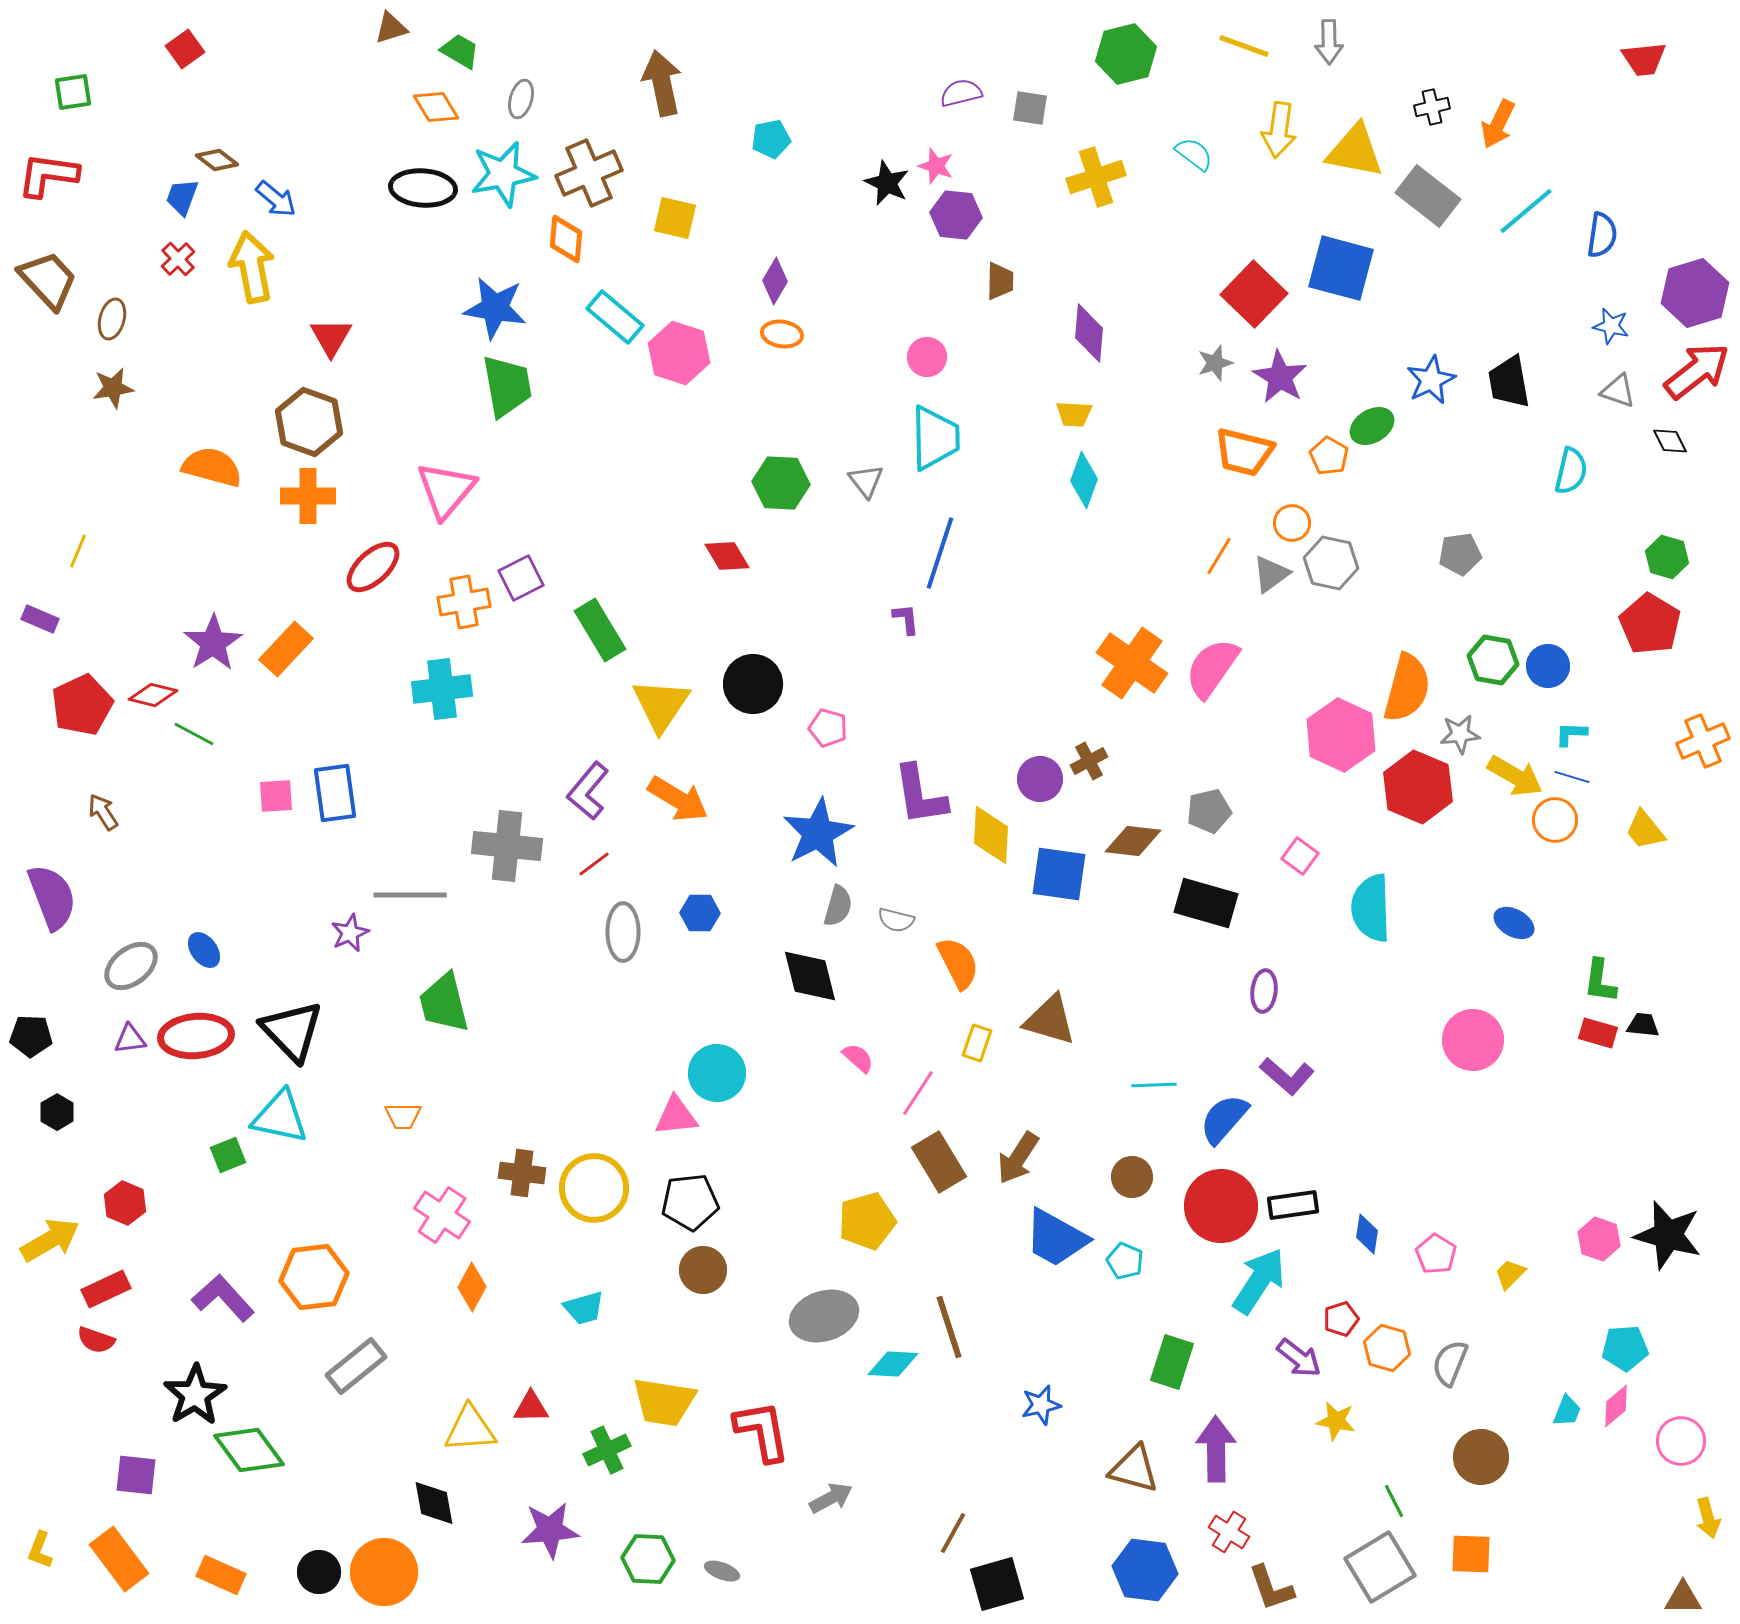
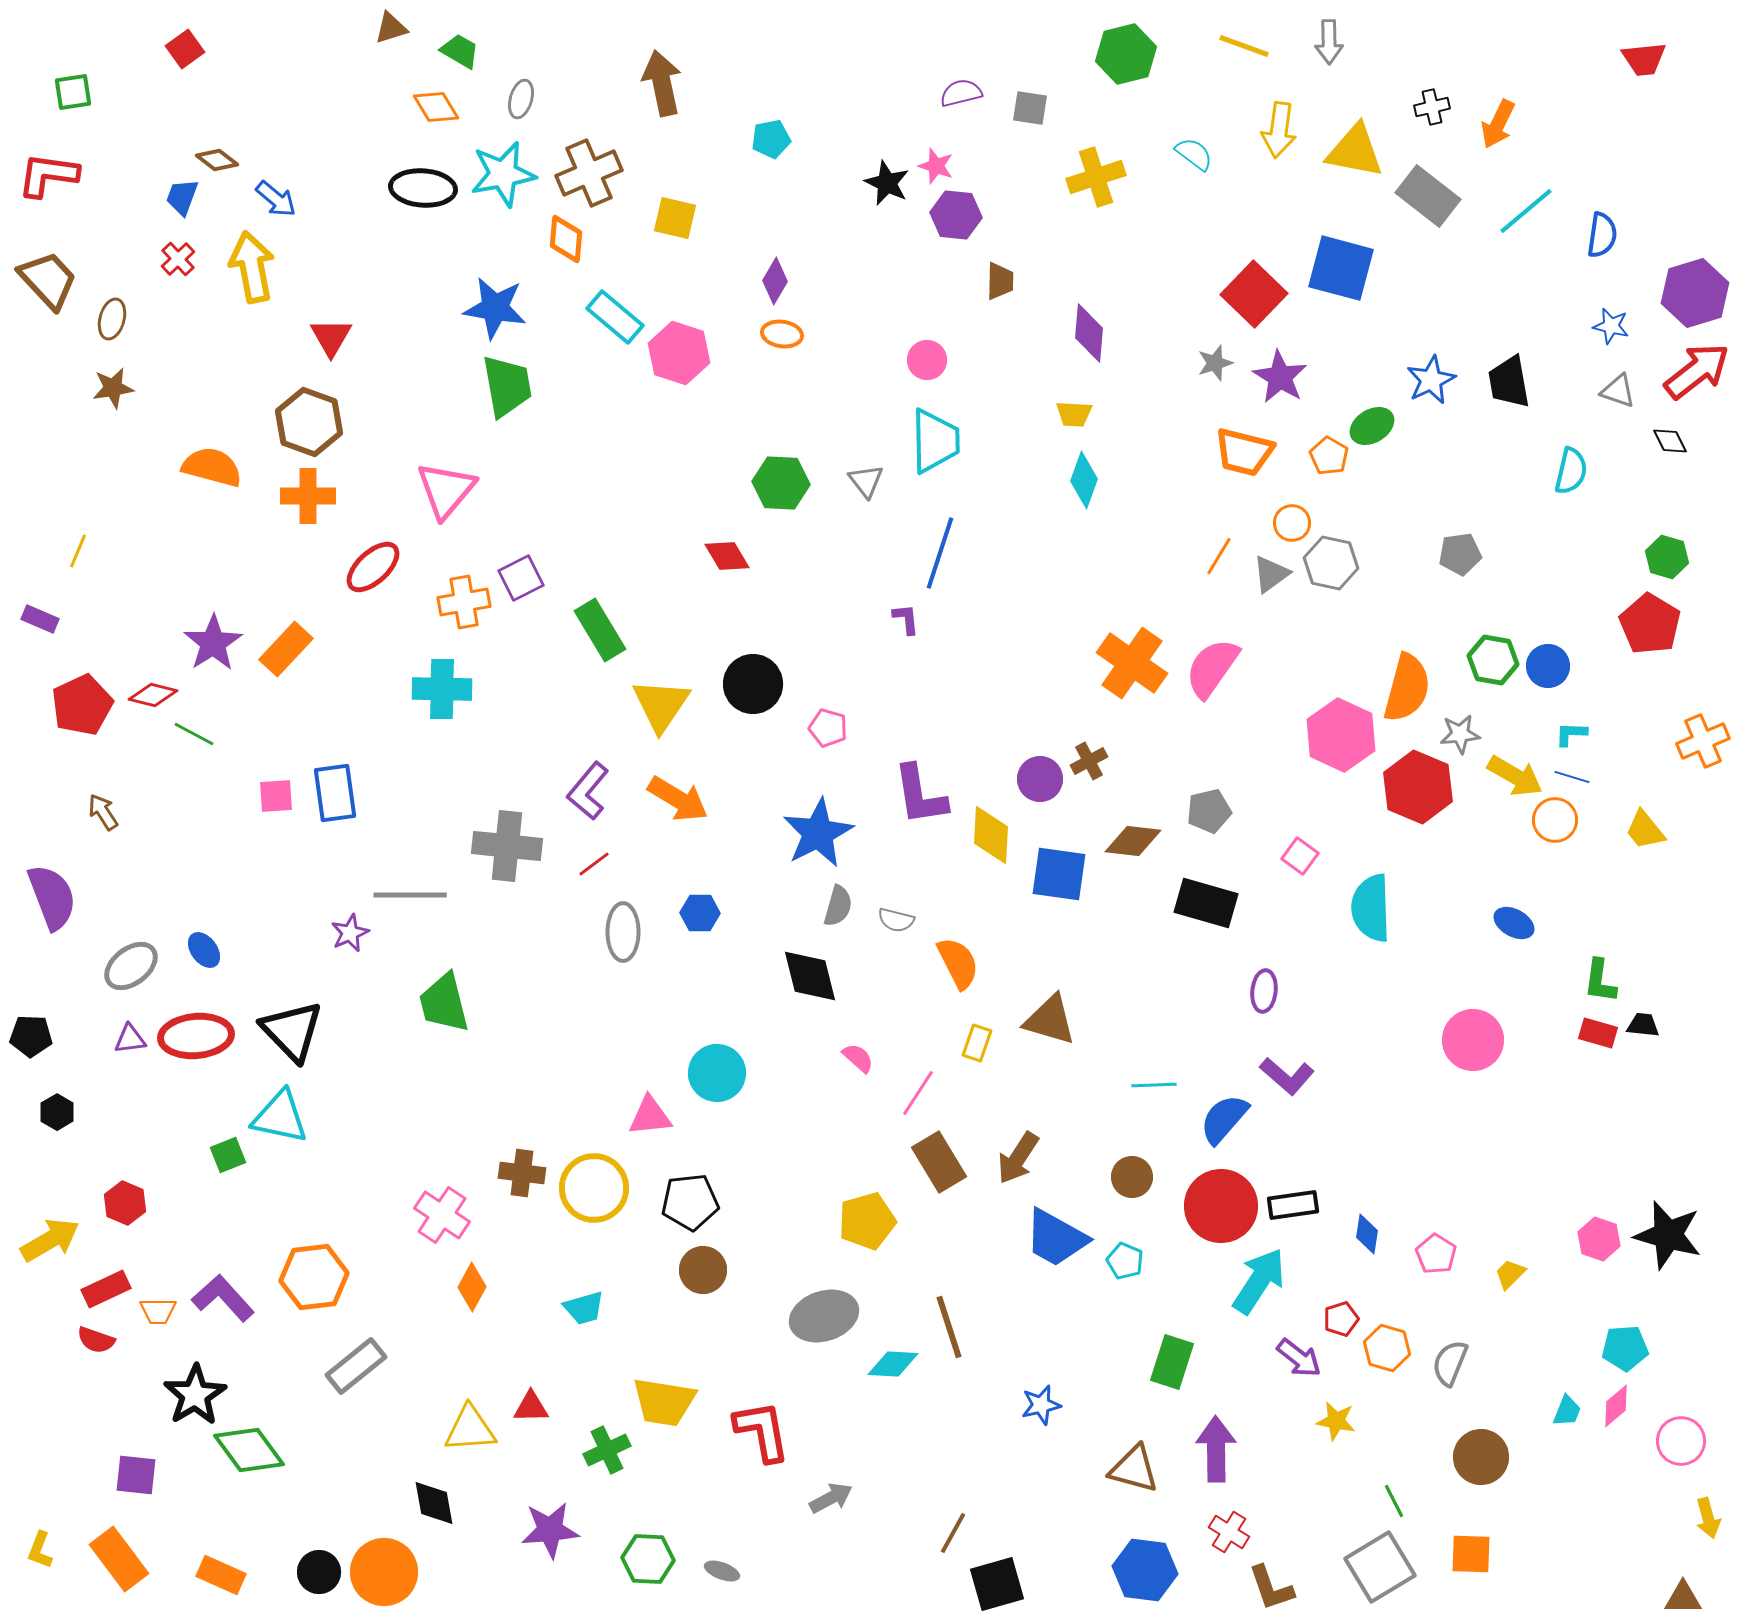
pink circle at (927, 357): moved 3 px down
cyan trapezoid at (935, 438): moved 3 px down
cyan cross at (442, 689): rotated 8 degrees clockwise
orange trapezoid at (403, 1116): moved 245 px left, 195 px down
pink triangle at (676, 1116): moved 26 px left
